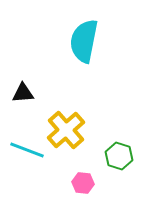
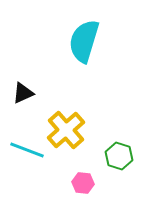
cyan semicircle: rotated 6 degrees clockwise
black triangle: rotated 20 degrees counterclockwise
